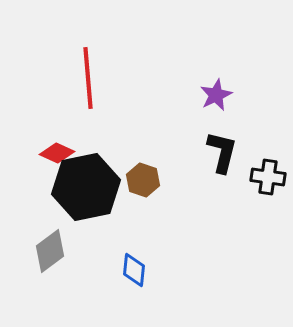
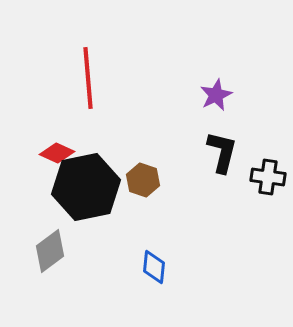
blue diamond: moved 20 px right, 3 px up
